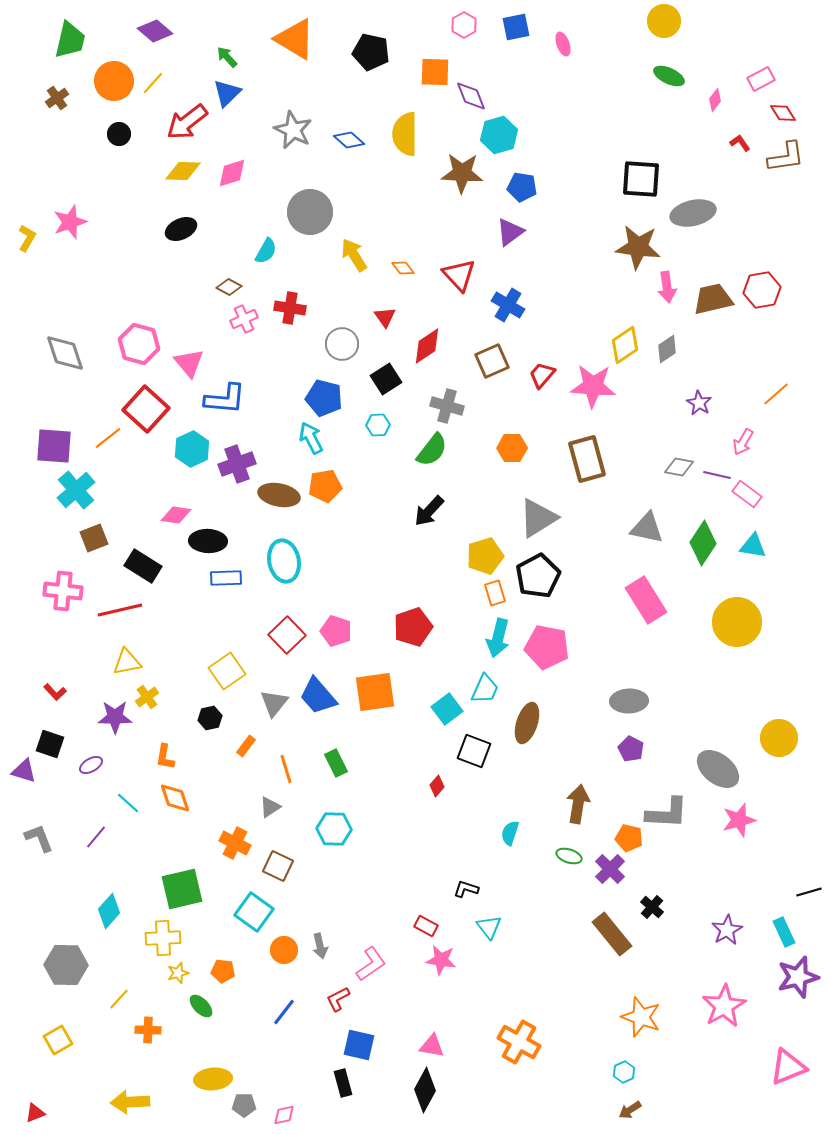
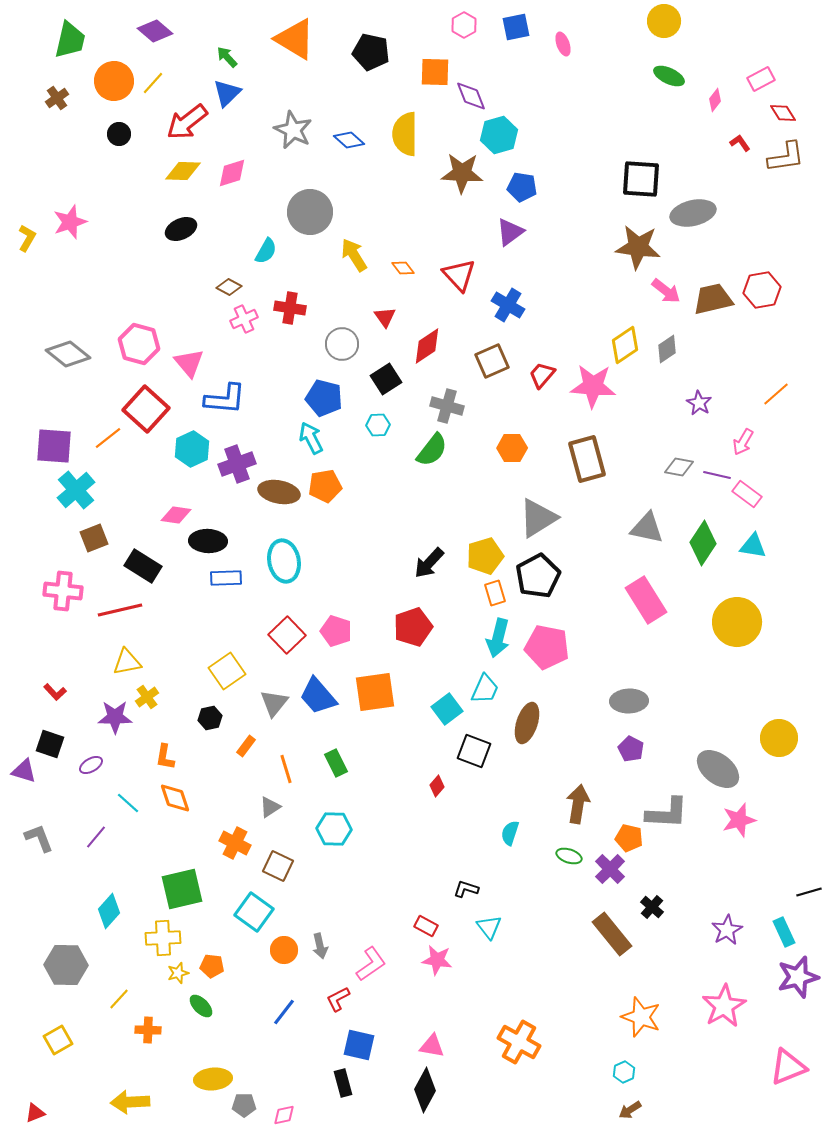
pink arrow at (667, 287): moved 1 px left, 4 px down; rotated 44 degrees counterclockwise
gray diamond at (65, 353): moved 3 px right, 1 px down; rotated 33 degrees counterclockwise
brown ellipse at (279, 495): moved 3 px up
black arrow at (429, 511): moved 52 px down
pink star at (441, 960): moved 4 px left
orange pentagon at (223, 971): moved 11 px left, 5 px up
